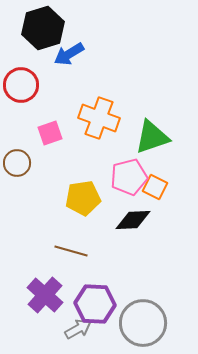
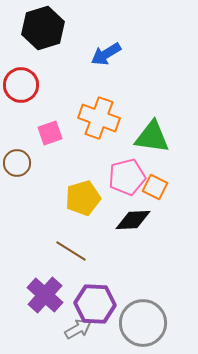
blue arrow: moved 37 px right
green triangle: rotated 27 degrees clockwise
pink pentagon: moved 2 px left
yellow pentagon: rotated 8 degrees counterclockwise
brown line: rotated 16 degrees clockwise
